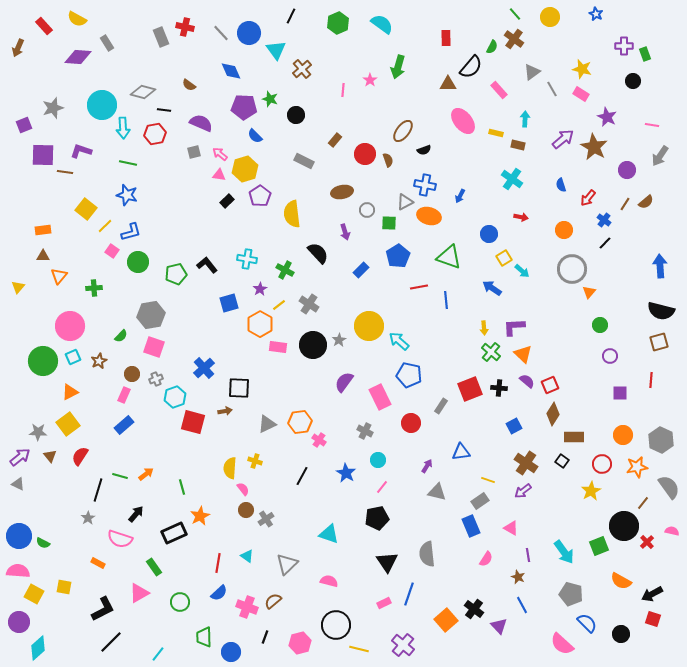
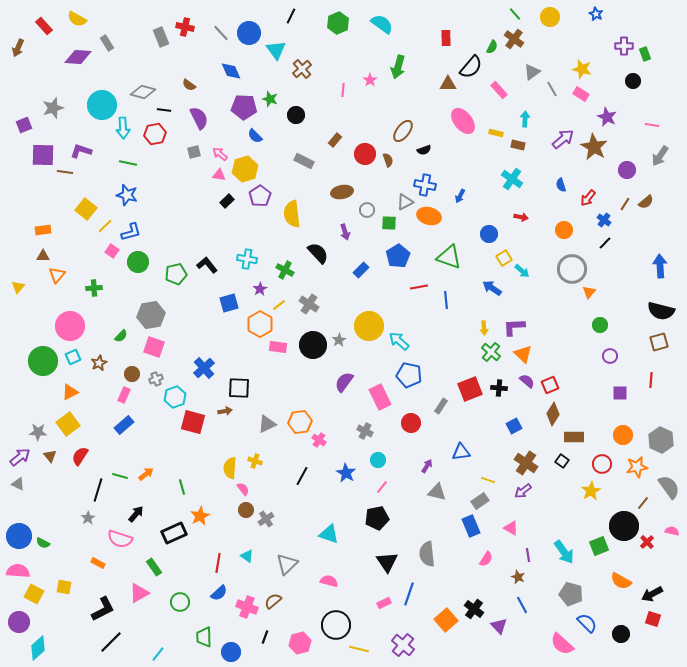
purple semicircle at (201, 123): moved 2 px left, 5 px up; rotated 40 degrees clockwise
orange triangle at (59, 276): moved 2 px left, 1 px up
brown star at (99, 361): moved 2 px down
